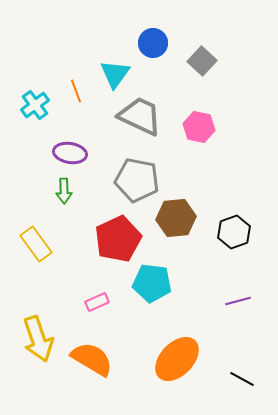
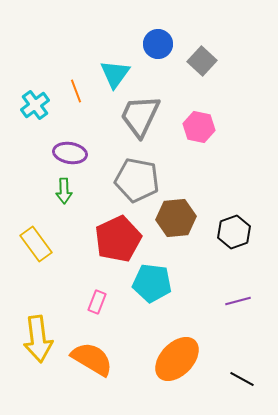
blue circle: moved 5 px right, 1 px down
gray trapezoid: rotated 90 degrees counterclockwise
pink rectangle: rotated 45 degrees counterclockwise
yellow arrow: rotated 12 degrees clockwise
